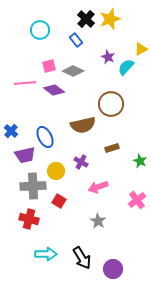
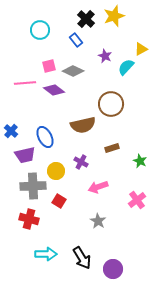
yellow star: moved 4 px right, 3 px up
purple star: moved 3 px left, 1 px up
